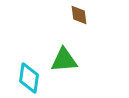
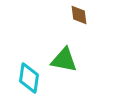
green triangle: rotated 16 degrees clockwise
